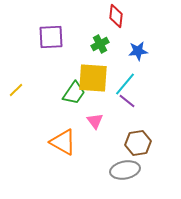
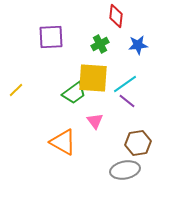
blue star: moved 6 px up
cyan line: rotated 15 degrees clockwise
green trapezoid: rotated 20 degrees clockwise
